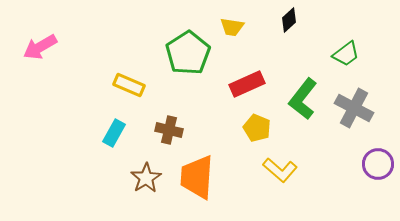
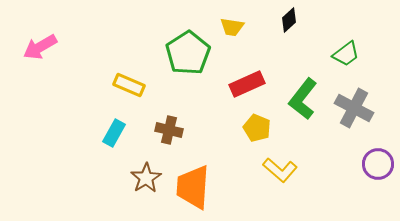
orange trapezoid: moved 4 px left, 10 px down
